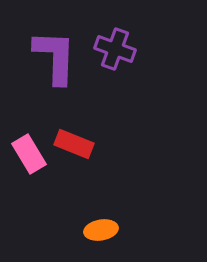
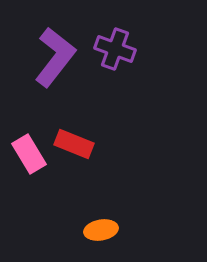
purple L-shape: rotated 36 degrees clockwise
